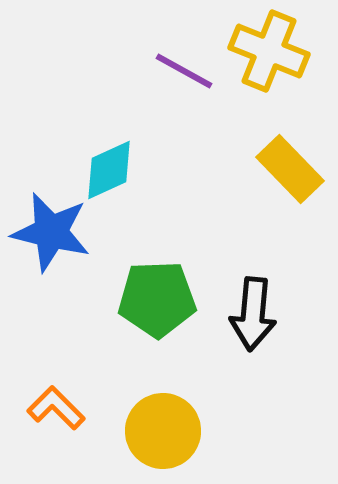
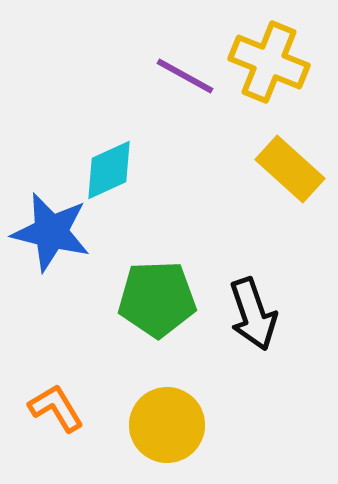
yellow cross: moved 11 px down
purple line: moved 1 px right, 5 px down
yellow rectangle: rotated 4 degrees counterclockwise
black arrow: rotated 24 degrees counterclockwise
orange L-shape: rotated 14 degrees clockwise
yellow circle: moved 4 px right, 6 px up
